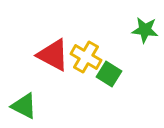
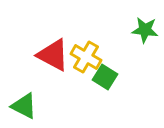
green square: moved 4 px left, 3 px down
